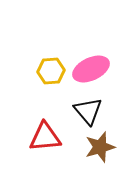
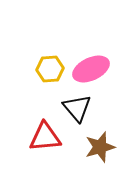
yellow hexagon: moved 1 px left, 2 px up
black triangle: moved 11 px left, 3 px up
